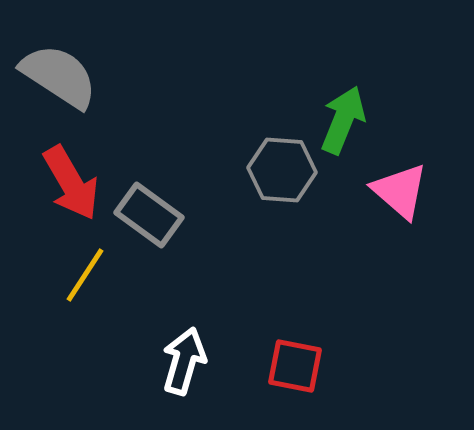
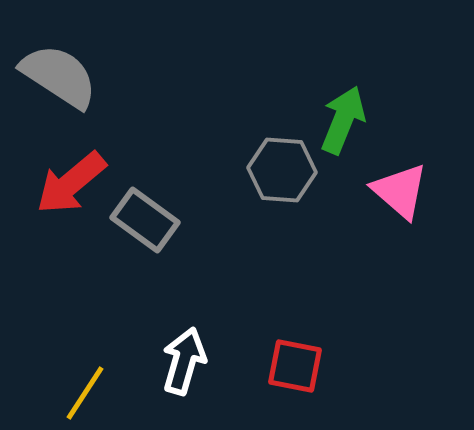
red arrow: rotated 80 degrees clockwise
gray rectangle: moved 4 px left, 5 px down
yellow line: moved 118 px down
